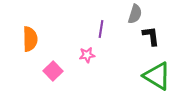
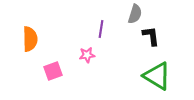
pink square: rotated 24 degrees clockwise
